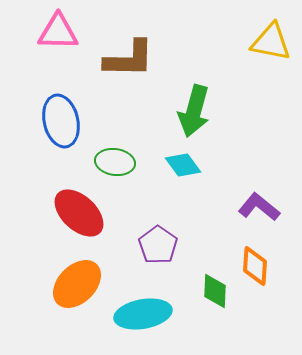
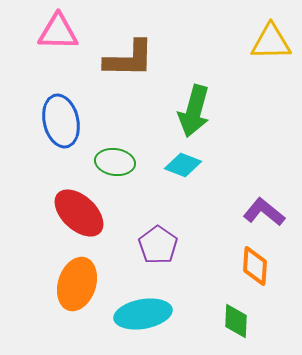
yellow triangle: rotated 12 degrees counterclockwise
cyan diamond: rotated 33 degrees counterclockwise
purple L-shape: moved 5 px right, 5 px down
orange ellipse: rotated 27 degrees counterclockwise
green diamond: moved 21 px right, 30 px down
